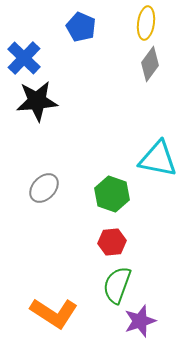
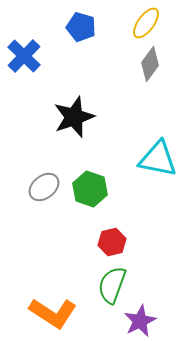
yellow ellipse: rotated 28 degrees clockwise
blue pentagon: rotated 8 degrees counterclockwise
blue cross: moved 2 px up
black star: moved 37 px right, 16 px down; rotated 15 degrees counterclockwise
gray ellipse: moved 1 px up; rotated 8 degrees clockwise
green hexagon: moved 22 px left, 5 px up
red hexagon: rotated 8 degrees counterclockwise
green semicircle: moved 5 px left
orange L-shape: moved 1 px left
purple star: rotated 8 degrees counterclockwise
